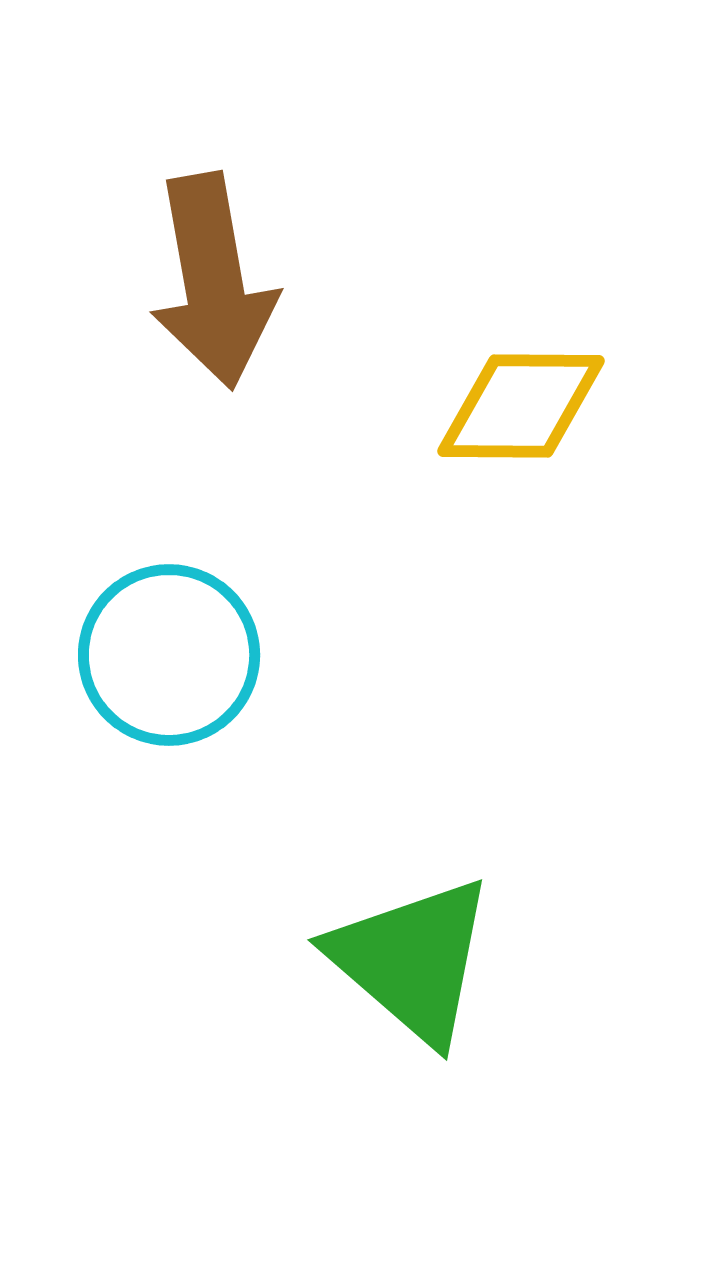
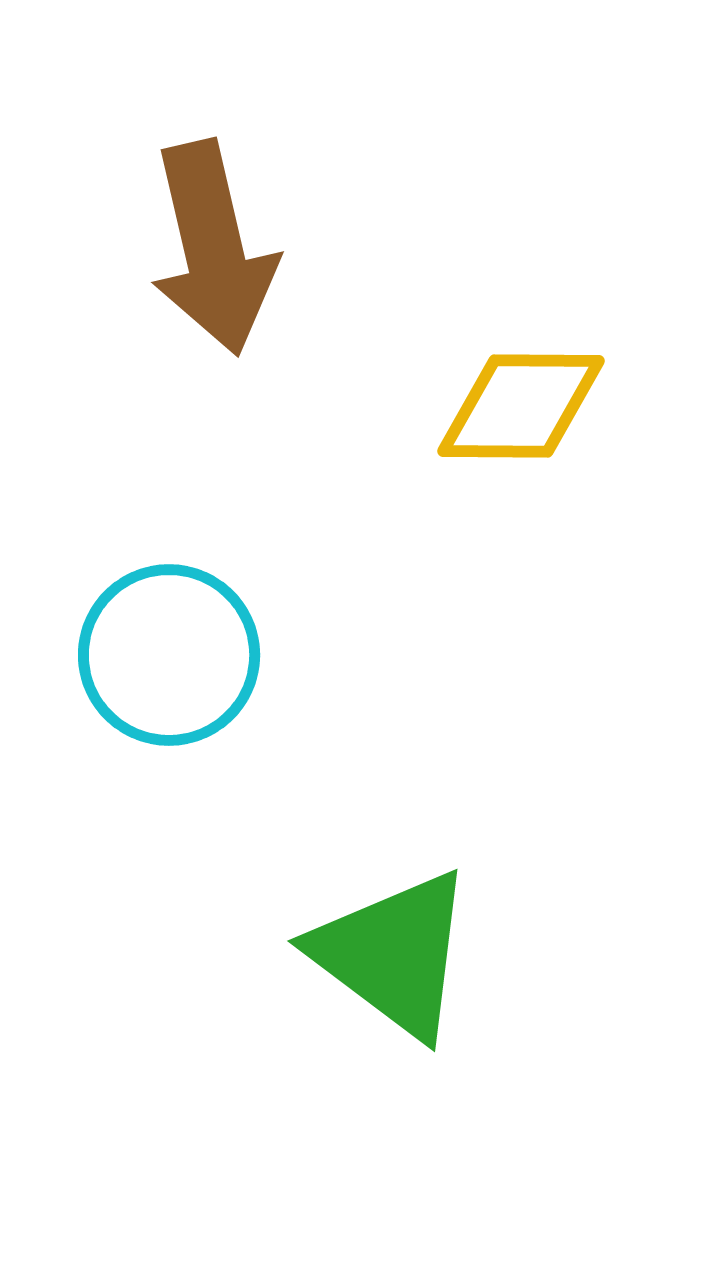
brown arrow: moved 33 px up; rotated 3 degrees counterclockwise
green triangle: moved 19 px left, 6 px up; rotated 4 degrees counterclockwise
